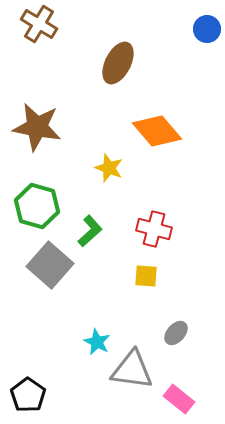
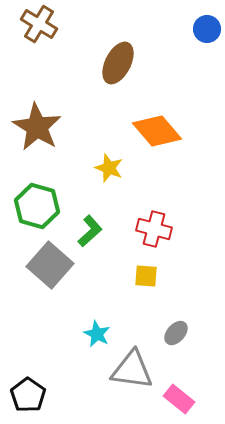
brown star: rotated 21 degrees clockwise
cyan star: moved 8 px up
